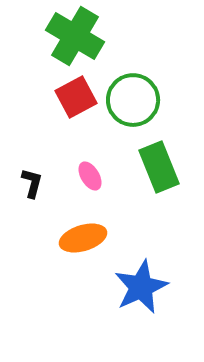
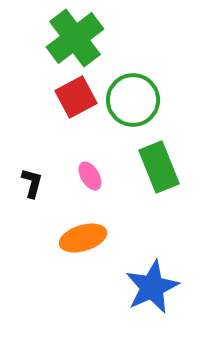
green cross: moved 2 px down; rotated 22 degrees clockwise
blue star: moved 11 px right
